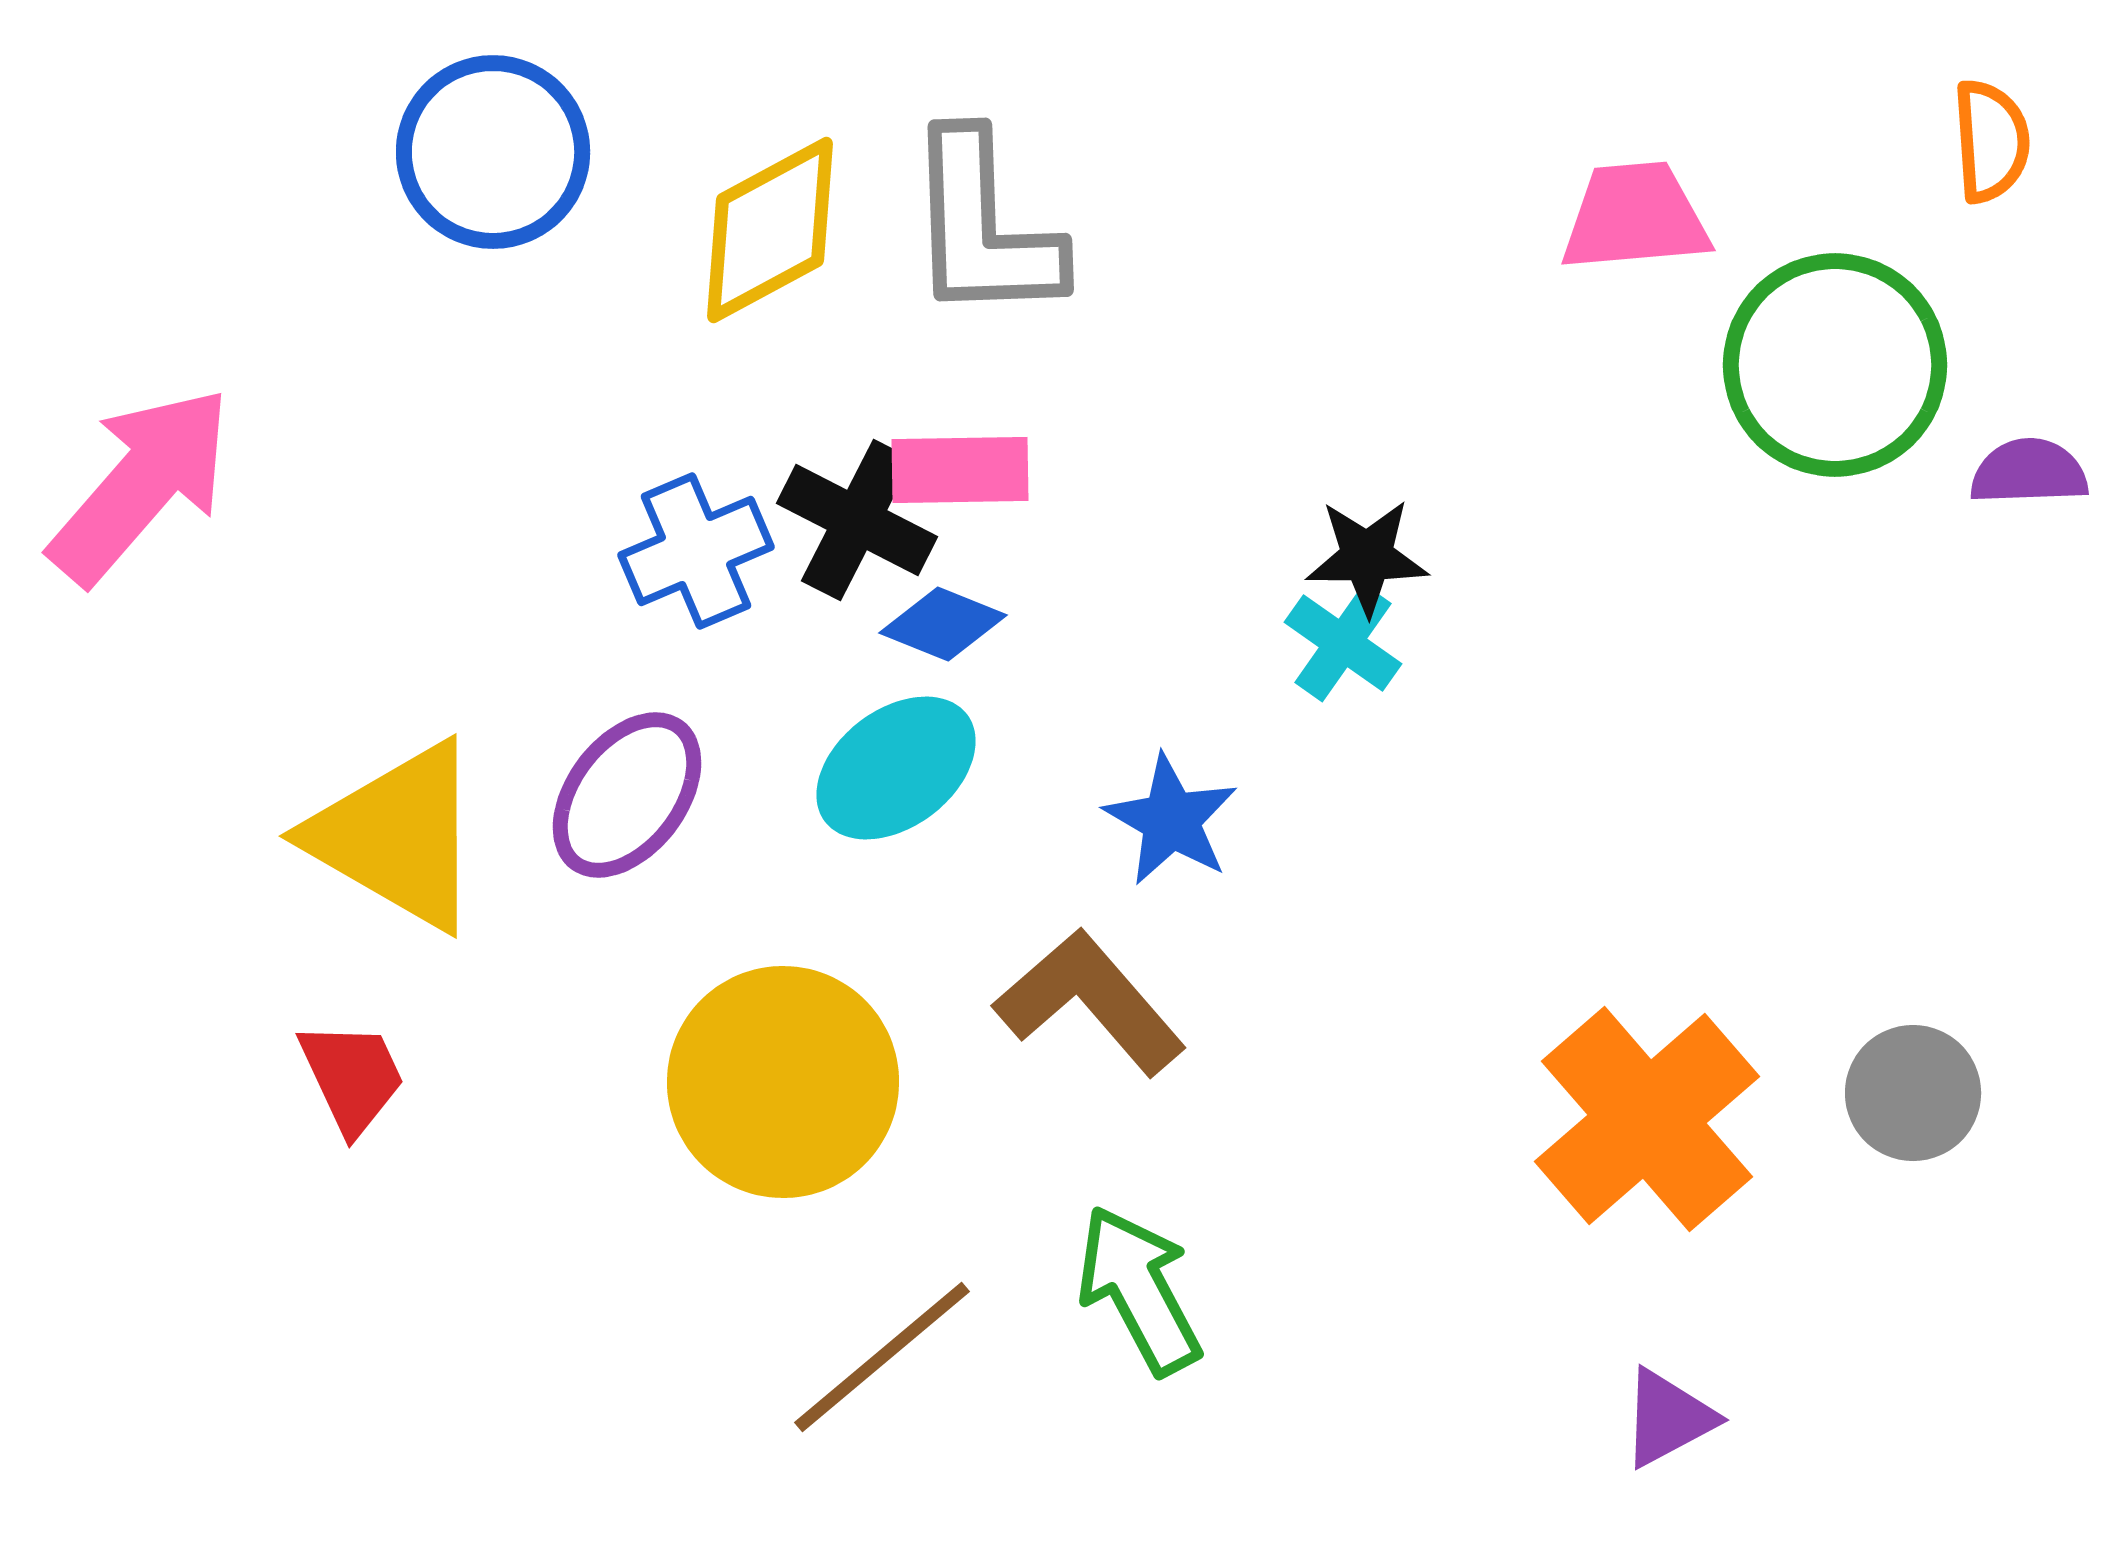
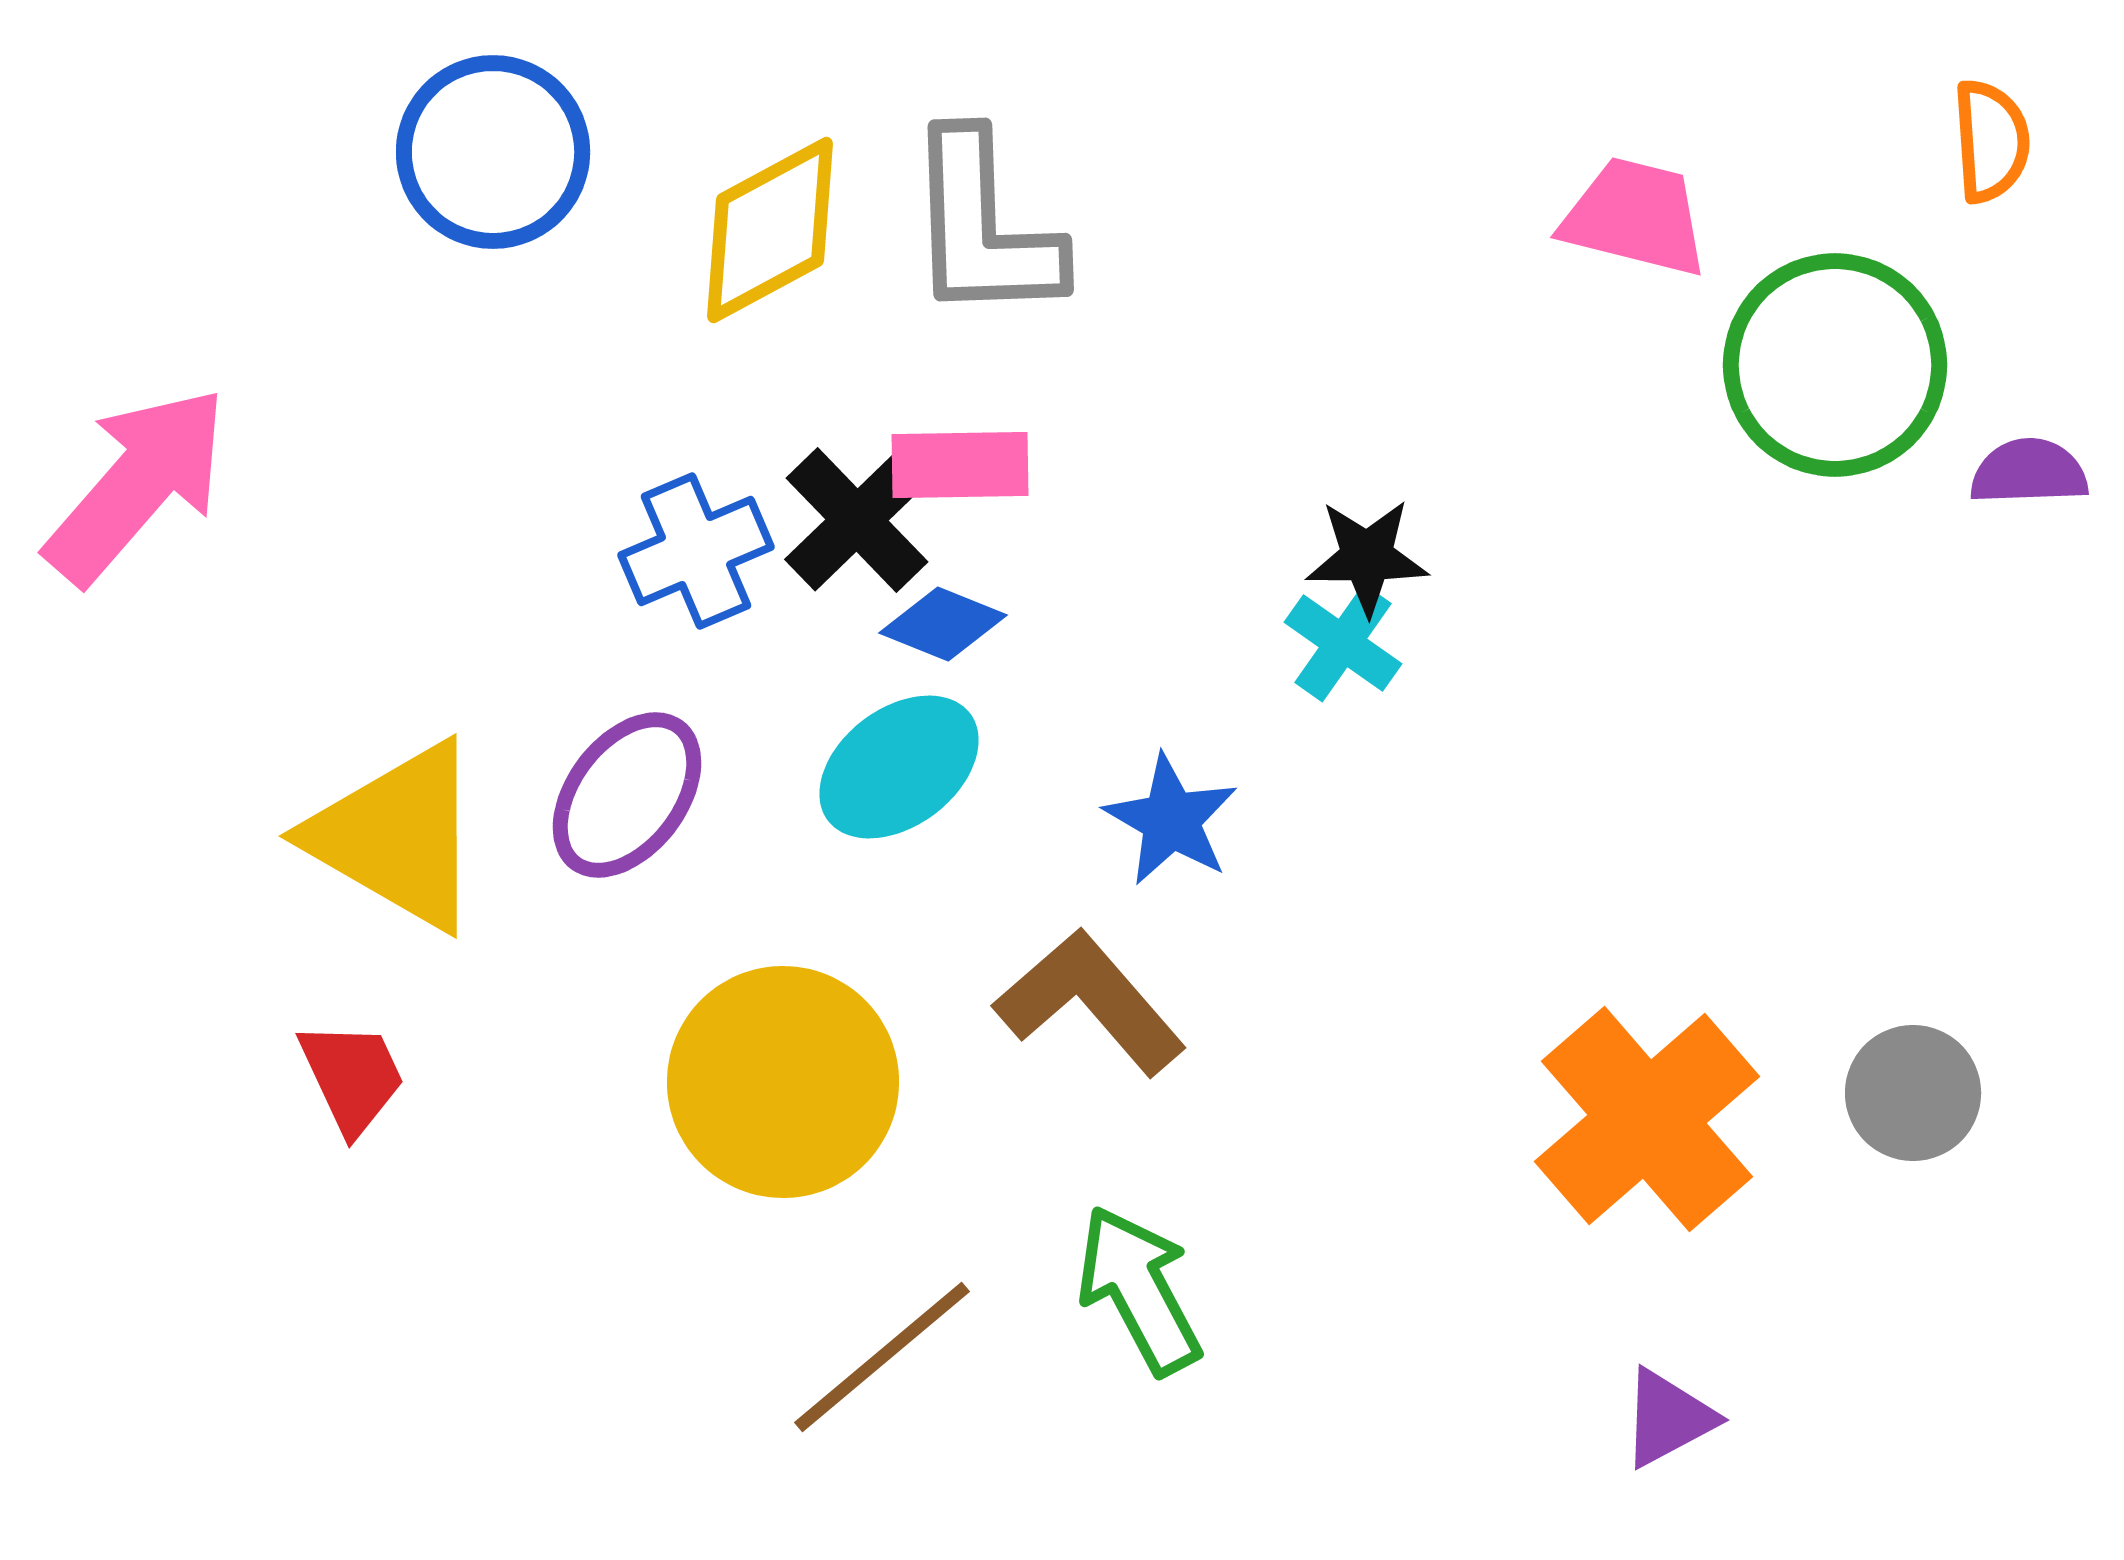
pink trapezoid: rotated 19 degrees clockwise
pink rectangle: moved 5 px up
pink arrow: moved 4 px left
black cross: rotated 19 degrees clockwise
cyan ellipse: moved 3 px right, 1 px up
